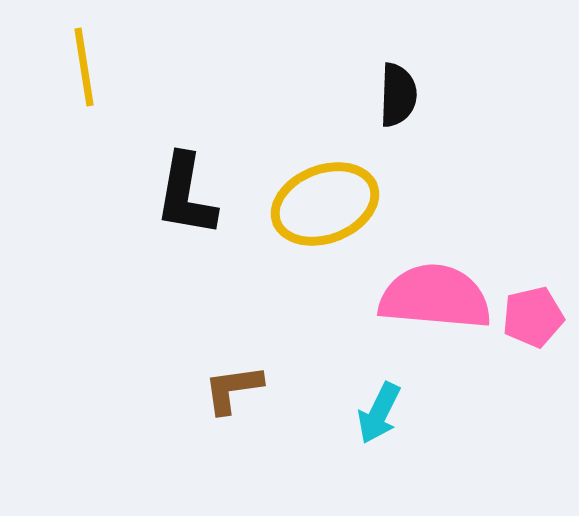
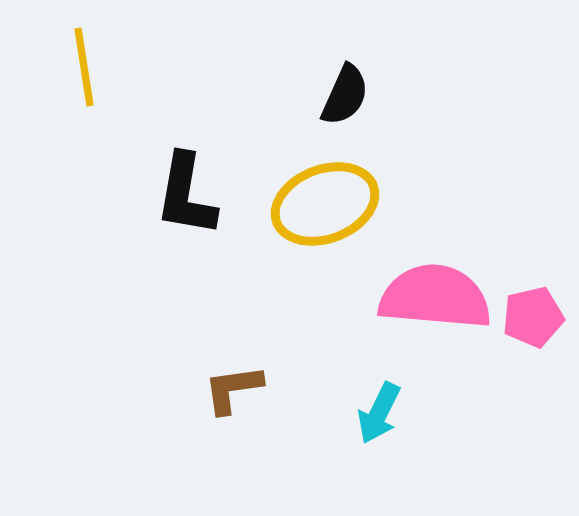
black semicircle: moved 53 px left; rotated 22 degrees clockwise
